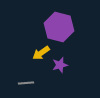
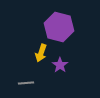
yellow arrow: rotated 36 degrees counterclockwise
purple star: rotated 21 degrees counterclockwise
